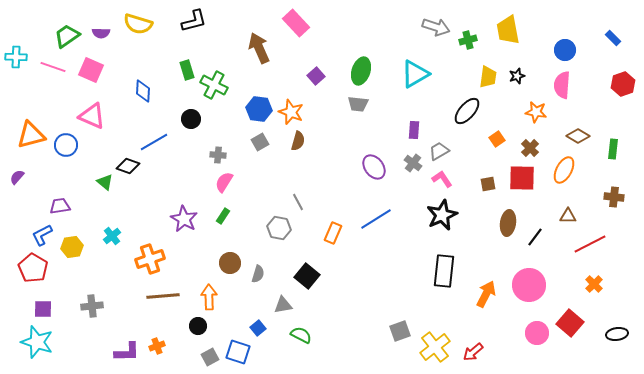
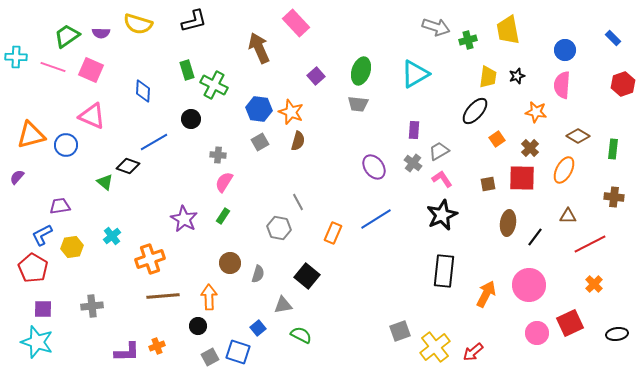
black ellipse at (467, 111): moved 8 px right
red square at (570, 323): rotated 24 degrees clockwise
